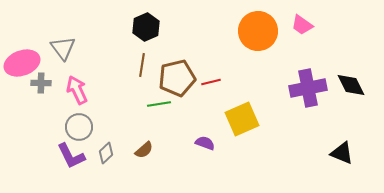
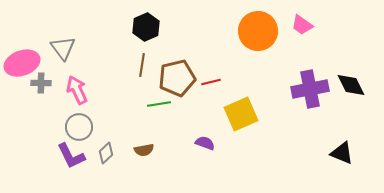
purple cross: moved 2 px right, 1 px down
yellow square: moved 1 px left, 5 px up
brown semicircle: rotated 30 degrees clockwise
